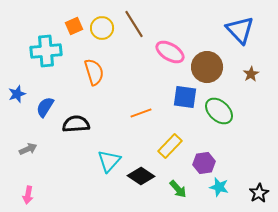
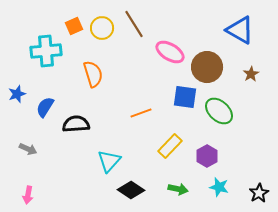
blue triangle: rotated 16 degrees counterclockwise
orange semicircle: moved 1 px left, 2 px down
gray arrow: rotated 48 degrees clockwise
purple hexagon: moved 3 px right, 7 px up; rotated 20 degrees counterclockwise
black diamond: moved 10 px left, 14 px down
green arrow: rotated 36 degrees counterclockwise
